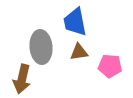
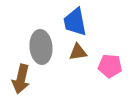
brown triangle: moved 1 px left
brown arrow: moved 1 px left
